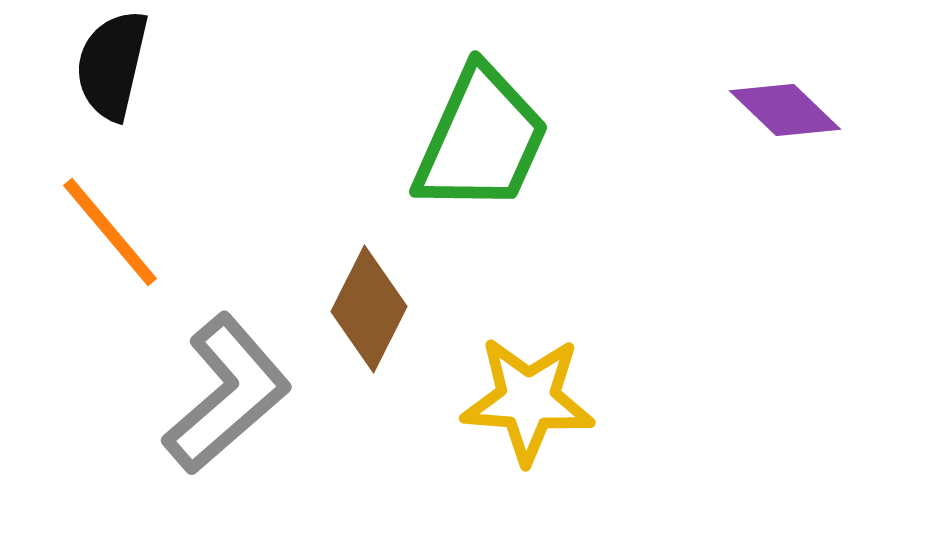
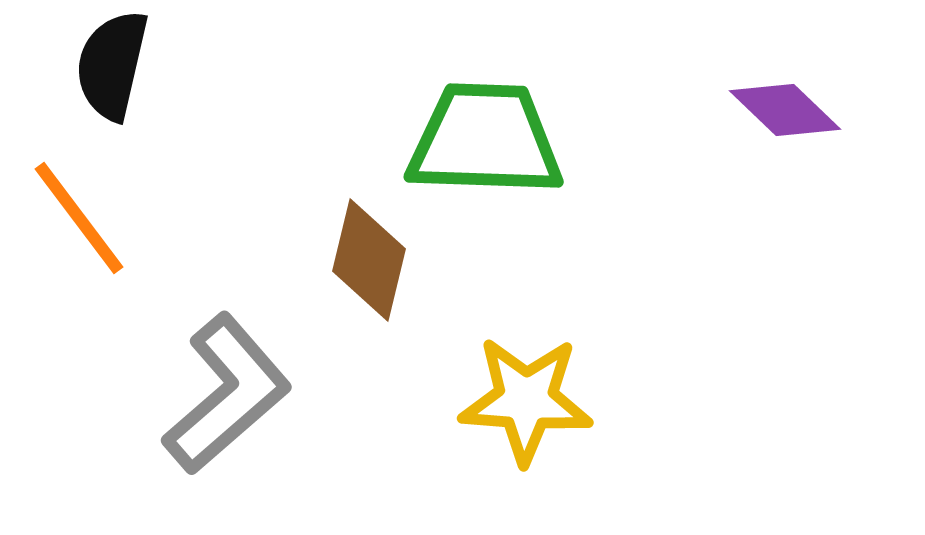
green trapezoid: moved 4 px right; rotated 112 degrees counterclockwise
orange line: moved 31 px left, 14 px up; rotated 3 degrees clockwise
brown diamond: moved 49 px up; rotated 13 degrees counterclockwise
yellow star: moved 2 px left
